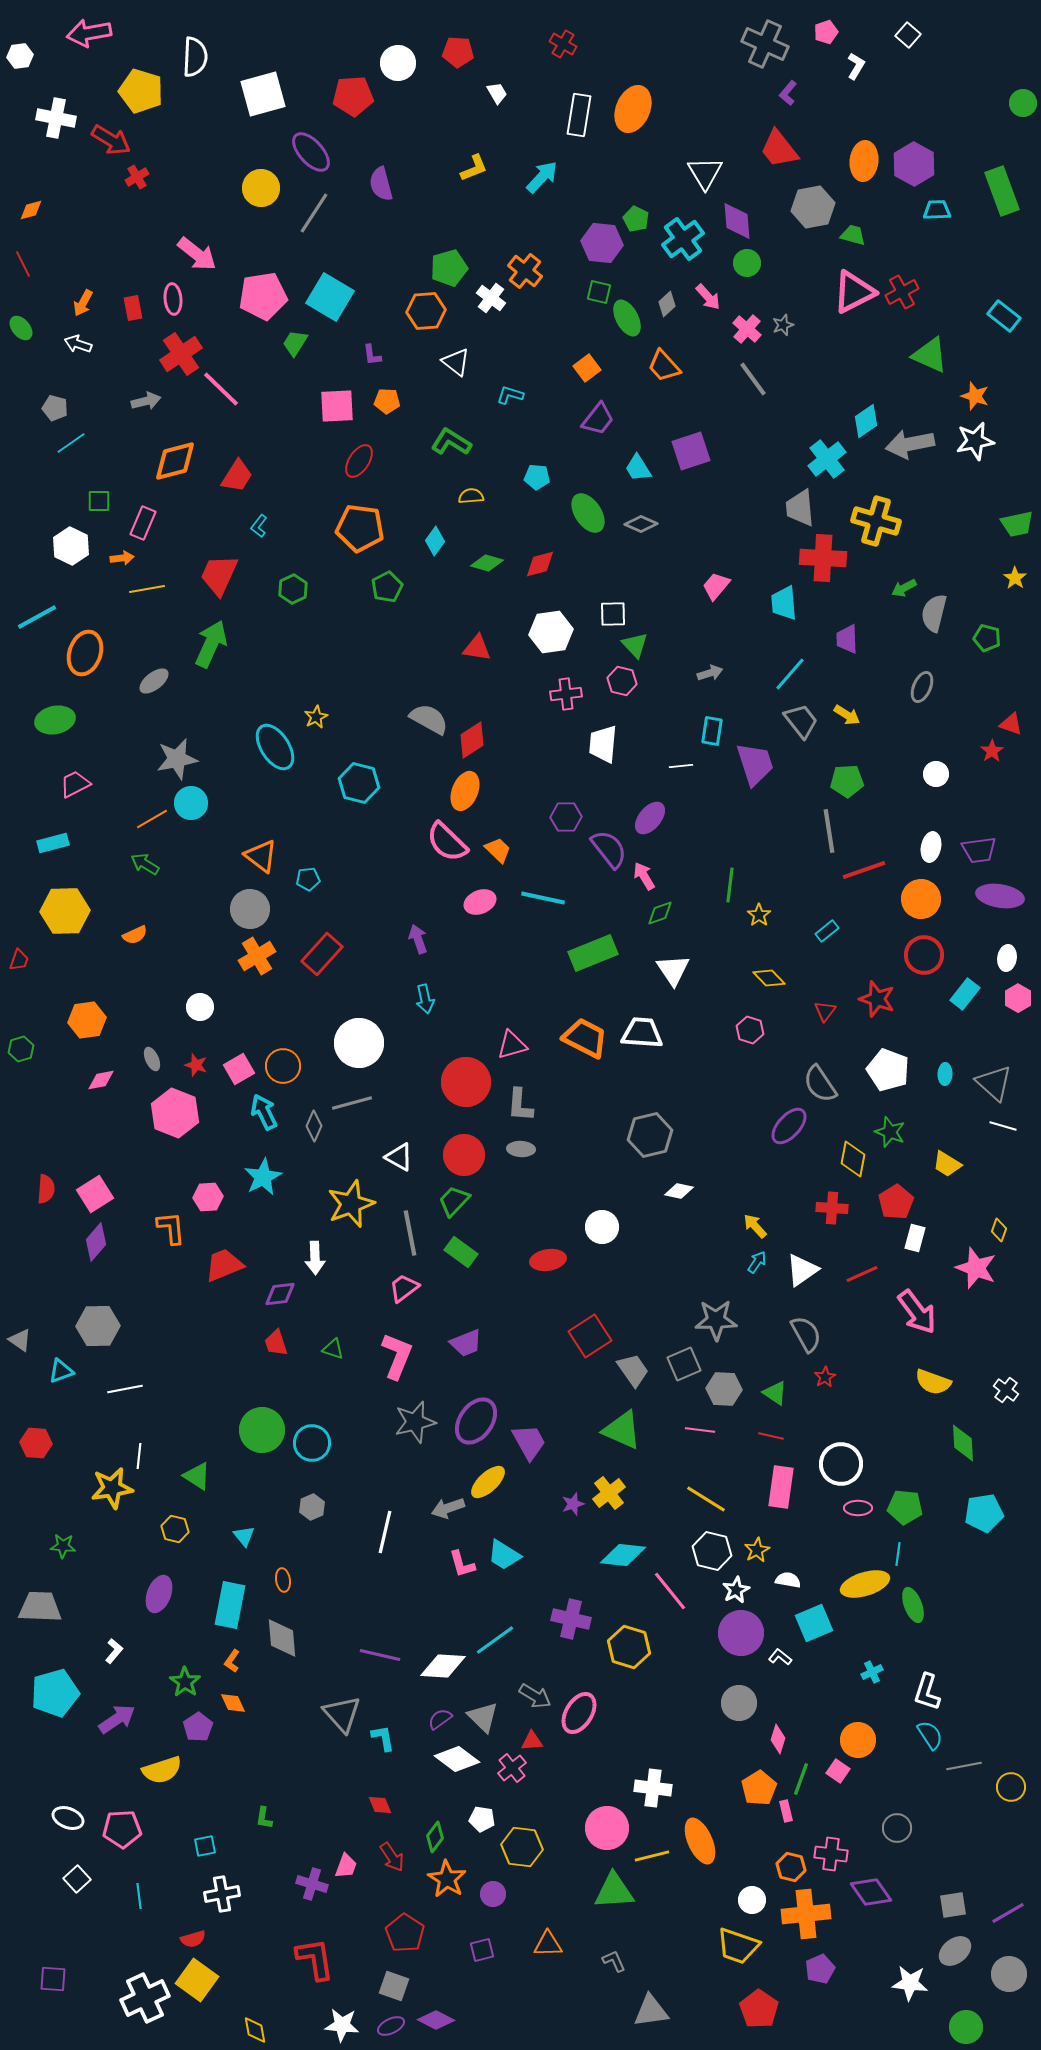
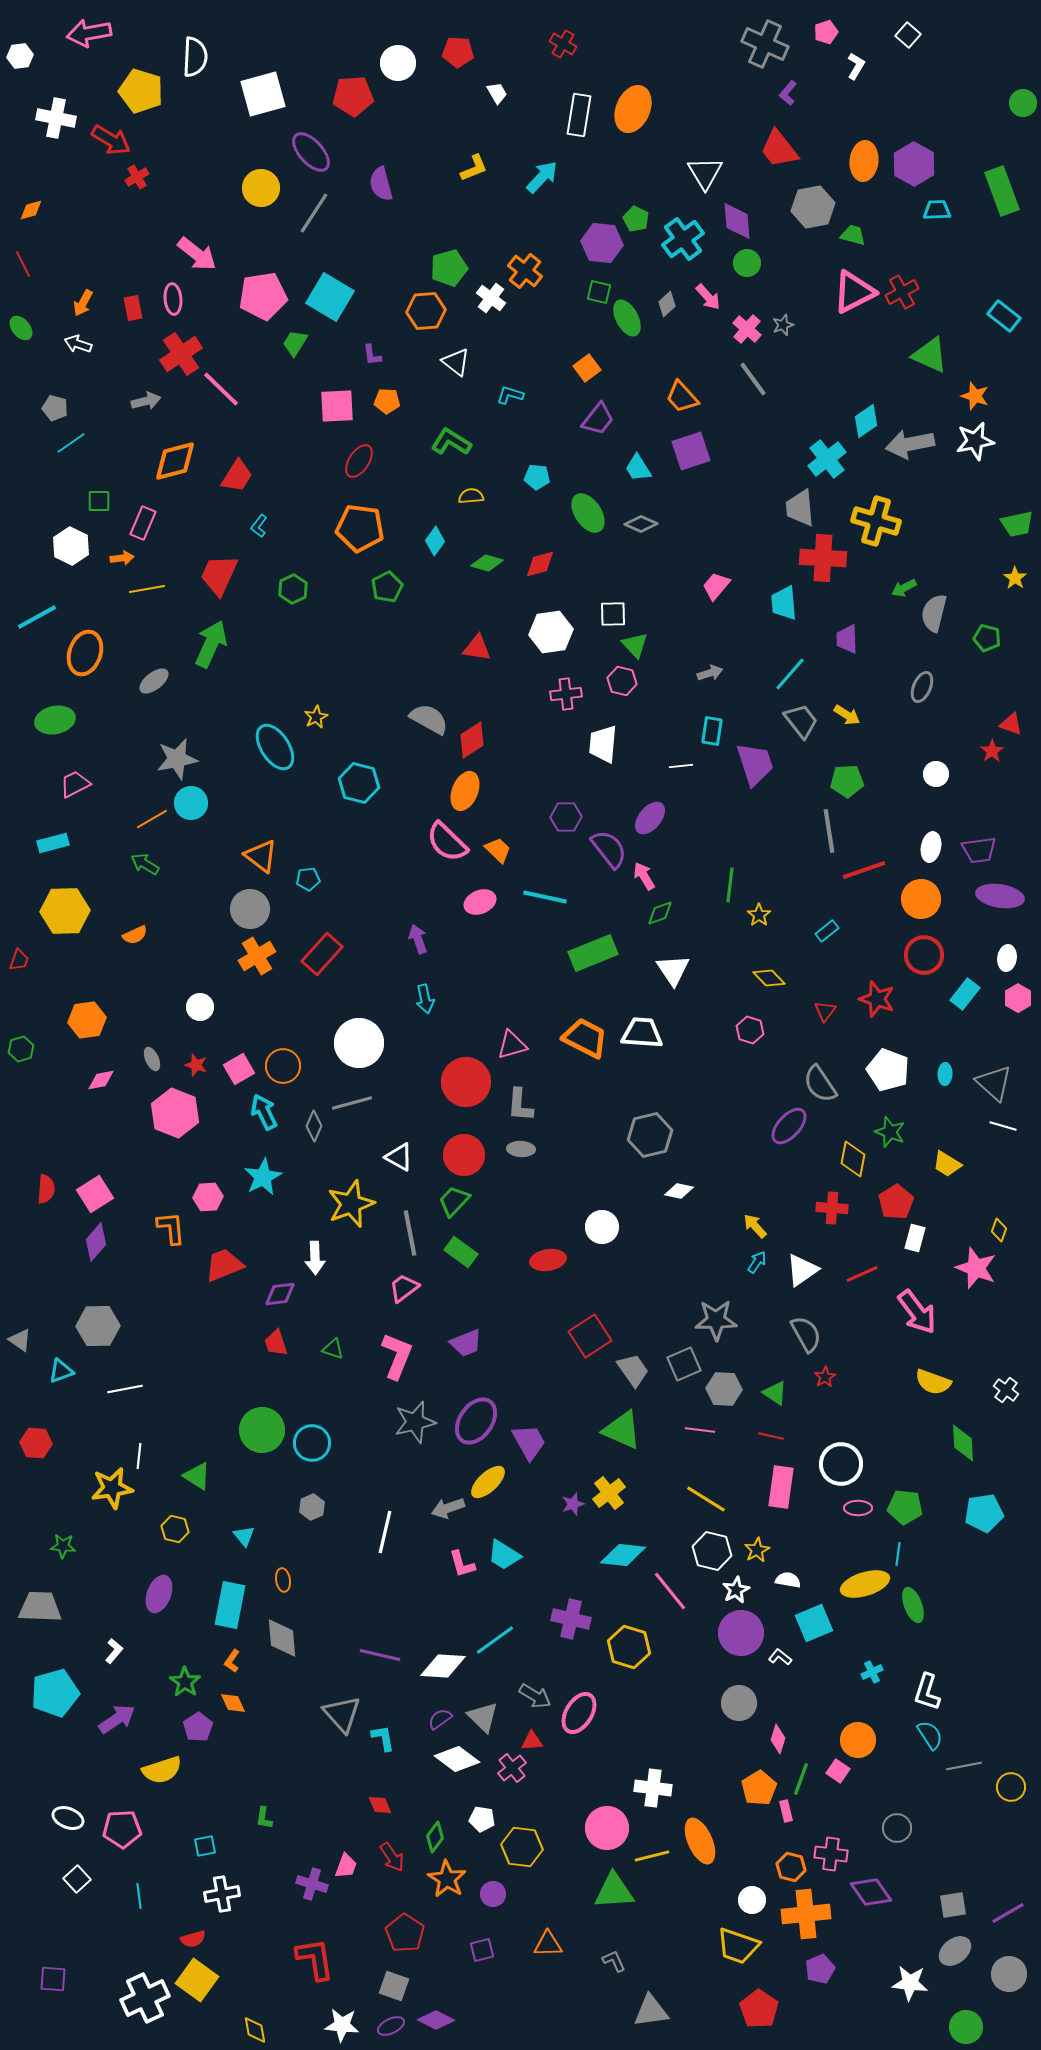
orange trapezoid at (664, 366): moved 18 px right, 31 px down
cyan line at (543, 898): moved 2 px right, 1 px up
